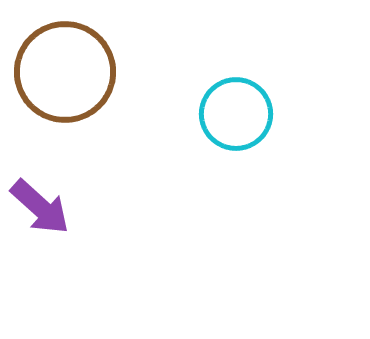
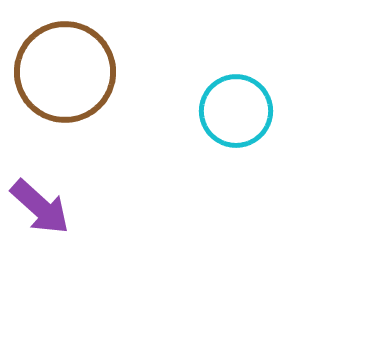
cyan circle: moved 3 px up
